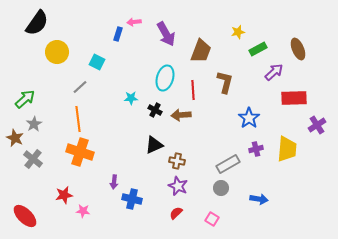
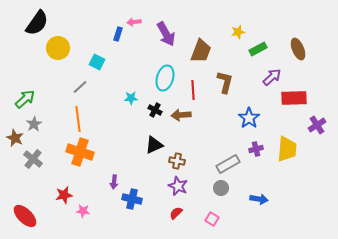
yellow circle at (57, 52): moved 1 px right, 4 px up
purple arrow at (274, 72): moved 2 px left, 5 px down
